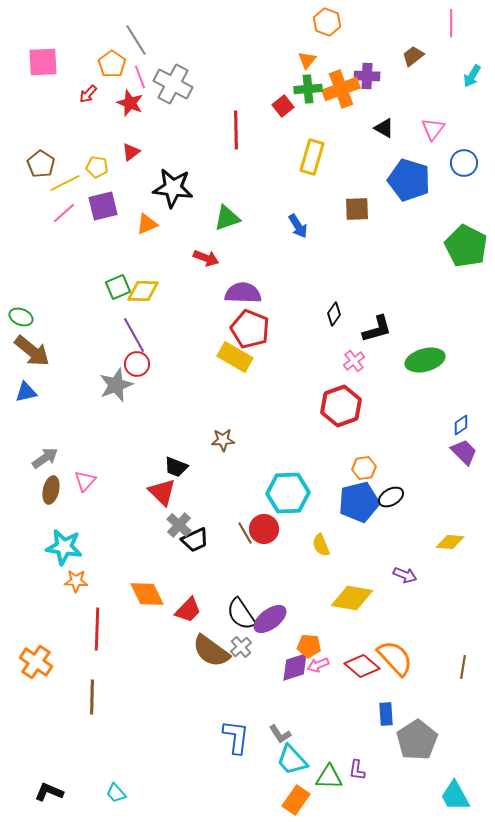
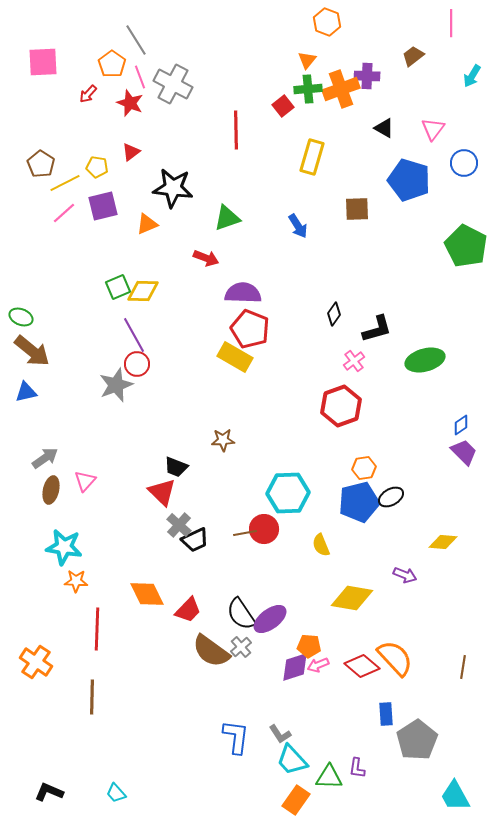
brown line at (245, 533): rotated 70 degrees counterclockwise
yellow diamond at (450, 542): moved 7 px left
purple L-shape at (357, 770): moved 2 px up
